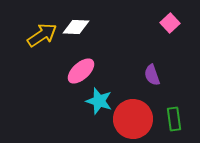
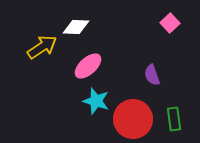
yellow arrow: moved 12 px down
pink ellipse: moved 7 px right, 5 px up
cyan star: moved 3 px left
